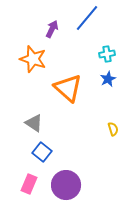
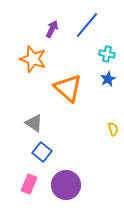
blue line: moved 7 px down
cyan cross: rotated 21 degrees clockwise
